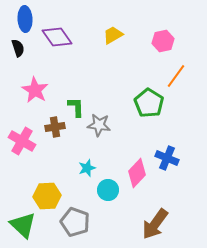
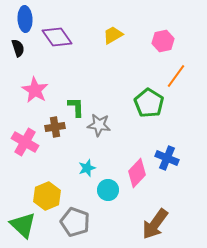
pink cross: moved 3 px right, 1 px down
yellow hexagon: rotated 20 degrees counterclockwise
